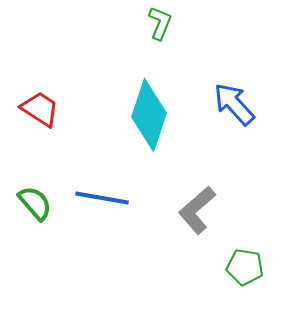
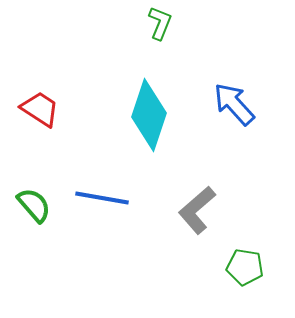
green semicircle: moved 1 px left, 2 px down
